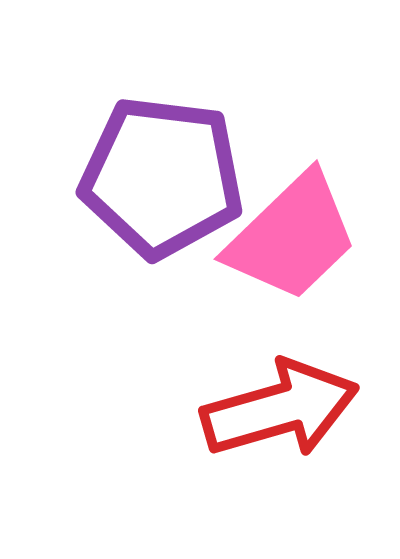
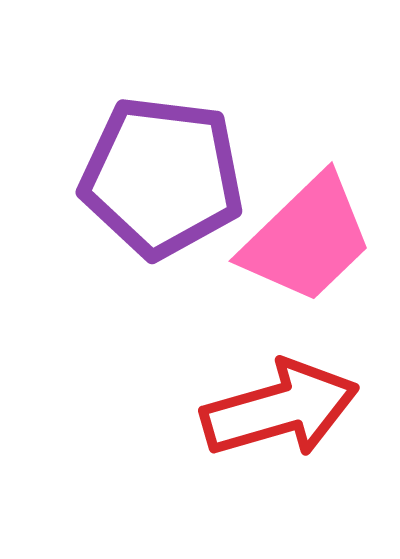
pink trapezoid: moved 15 px right, 2 px down
